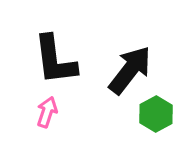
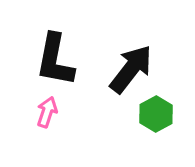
black L-shape: rotated 18 degrees clockwise
black arrow: moved 1 px right, 1 px up
